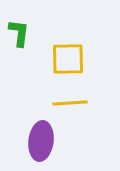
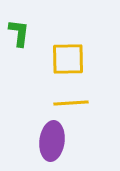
yellow line: moved 1 px right
purple ellipse: moved 11 px right
